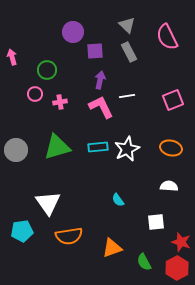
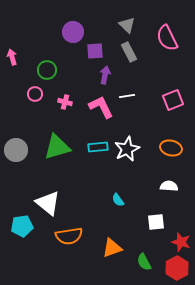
pink semicircle: moved 1 px down
purple arrow: moved 5 px right, 5 px up
pink cross: moved 5 px right; rotated 24 degrees clockwise
white triangle: rotated 16 degrees counterclockwise
cyan pentagon: moved 5 px up
